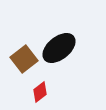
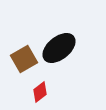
brown square: rotated 8 degrees clockwise
